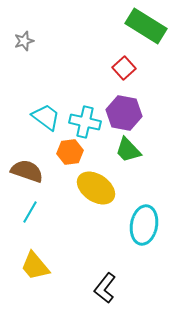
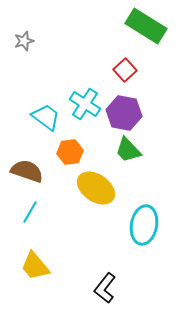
red square: moved 1 px right, 2 px down
cyan cross: moved 18 px up; rotated 20 degrees clockwise
